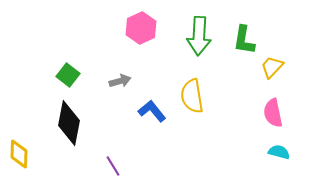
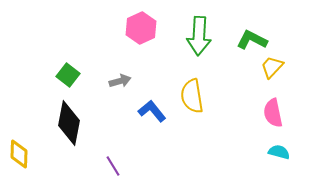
green L-shape: moved 8 px right; rotated 108 degrees clockwise
